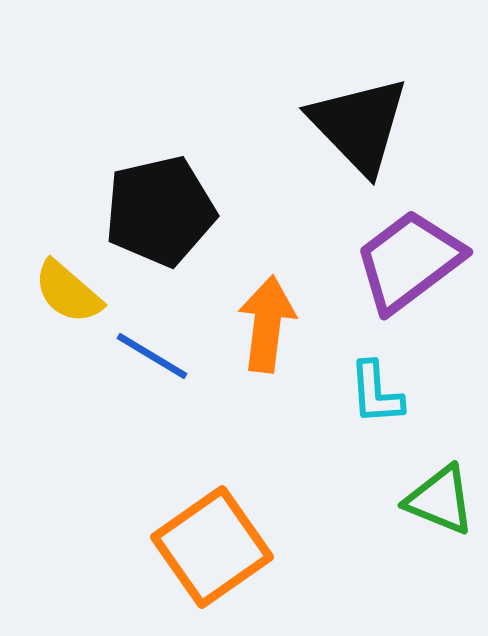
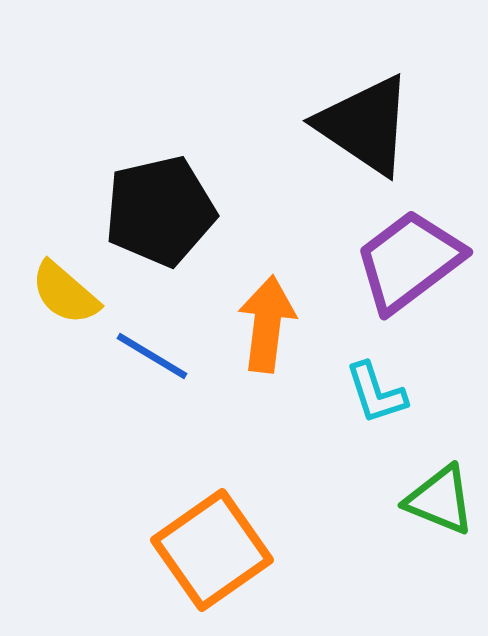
black triangle: moved 6 px right; rotated 12 degrees counterclockwise
yellow semicircle: moved 3 px left, 1 px down
cyan L-shape: rotated 14 degrees counterclockwise
orange square: moved 3 px down
